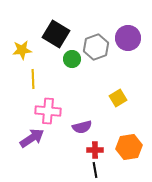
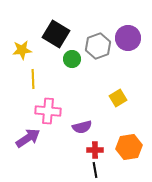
gray hexagon: moved 2 px right, 1 px up
purple arrow: moved 4 px left
